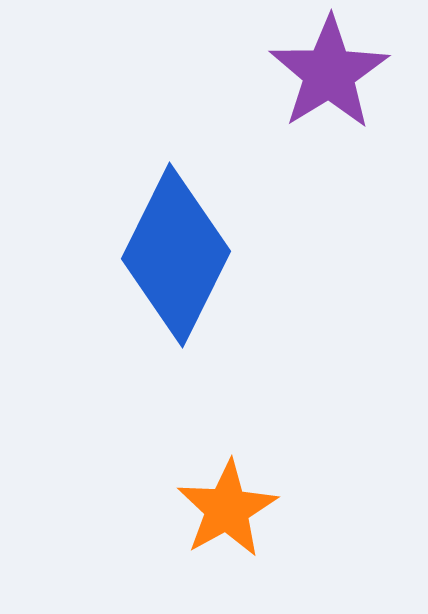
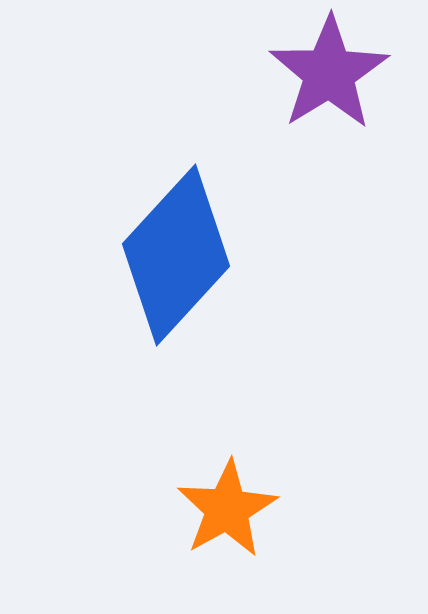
blue diamond: rotated 16 degrees clockwise
